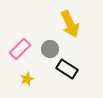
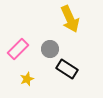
yellow arrow: moved 5 px up
pink rectangle: moved 2 px left
